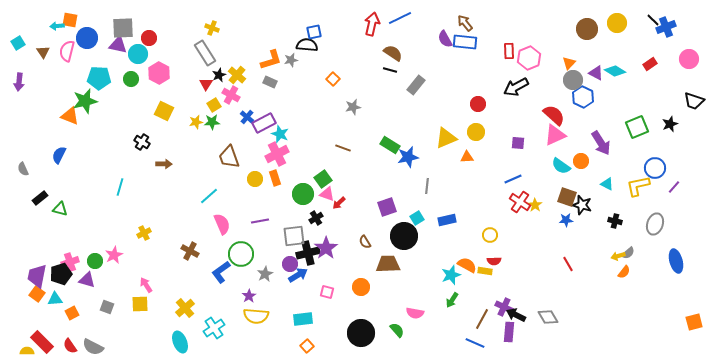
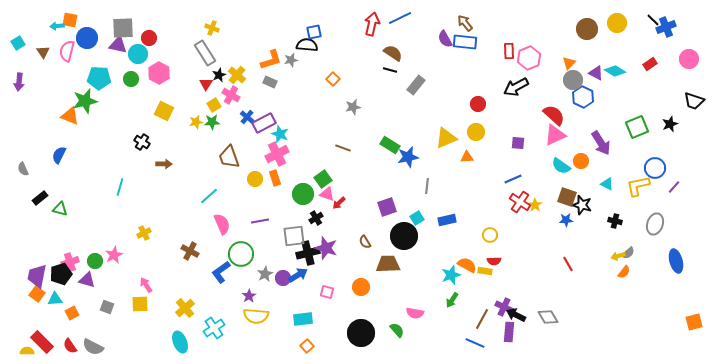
purple star at (326, 248): rotated 20 degrees counterclockwise
purple circle at (290, 264): moved 7 px left, 14 px down
